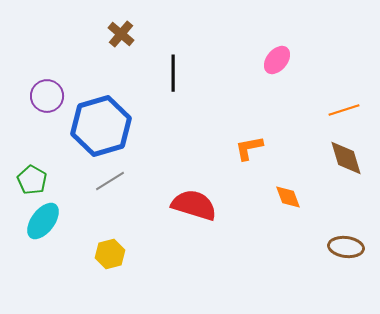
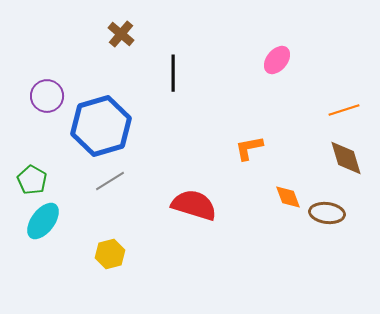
brown ellipse: moved 19 px left, 34 px up
